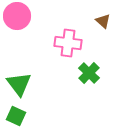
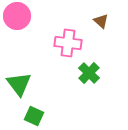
brown triangle: moved 2 px left
green square: moved 18 px right
